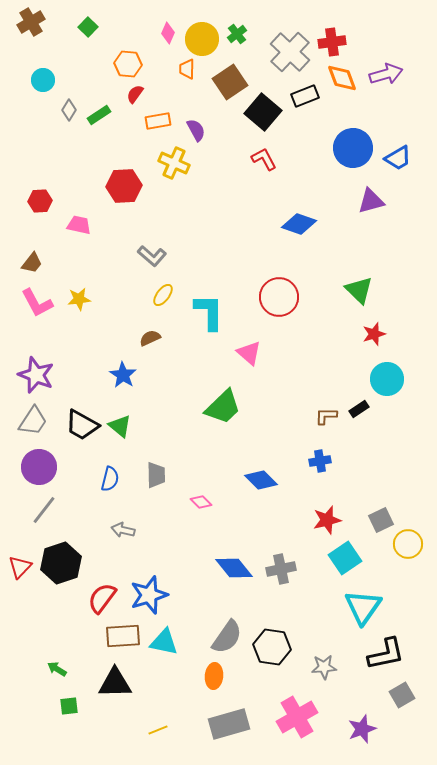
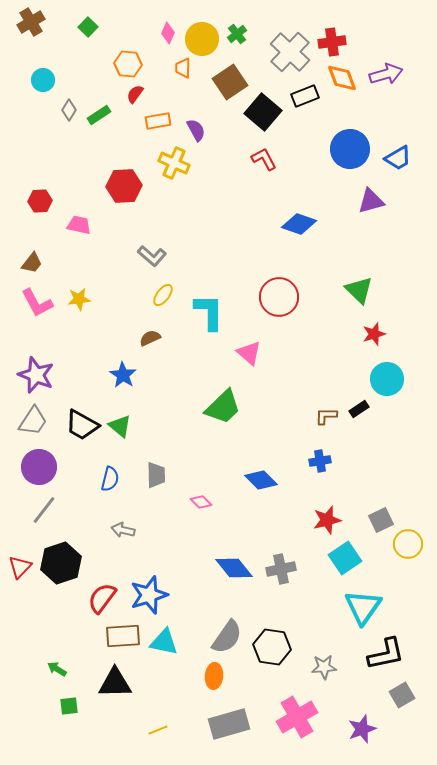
orange trapezoid at (187, 69): moved 4 px left, 1 px up
blue circle at (353, 148): moved 3 px left, 1 px down
